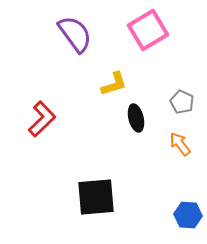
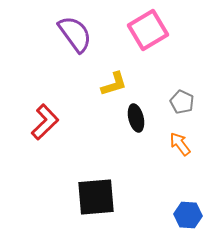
red L-shape: moved 3 px right, 3 px down
